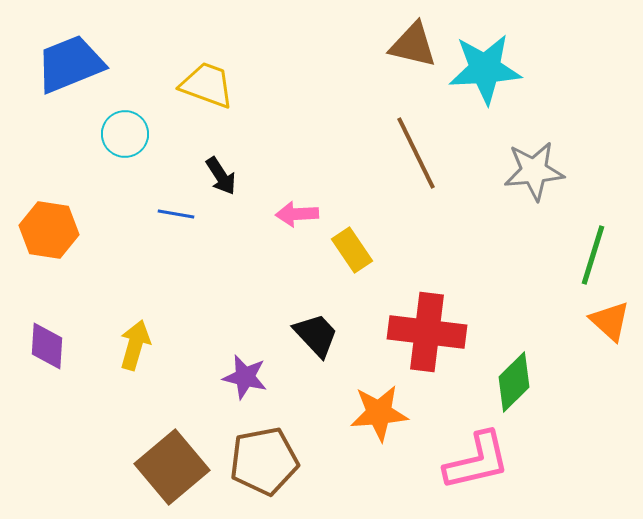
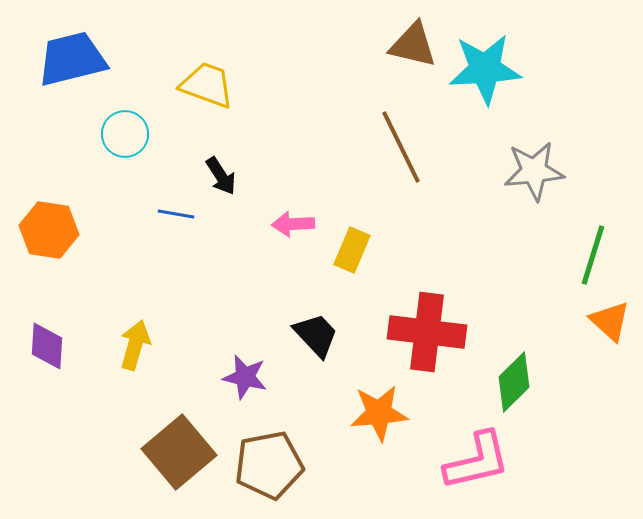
blue trapezoid: moved 2 px right, 5 px up; rotated 8 degrees clockwise
brown line: moved 15 px left, 6 px up
pink arrow: moved 4 px left, 10 px down
yellow rectangle: rotated 57 degrees clockwise
brown pentagon: moved 5 px right, 4 px down
brown square: moved 7 px right, 15 px up
